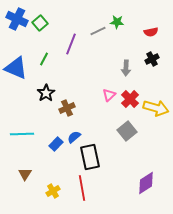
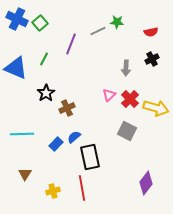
gray square: rotated 24 degrees counterclockwise
purple diamond: rotated 20 degrees counterclockwise
yellow cross: rotated 16 degrees clockwise
